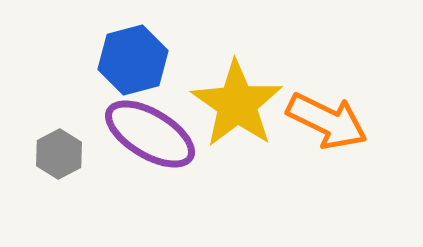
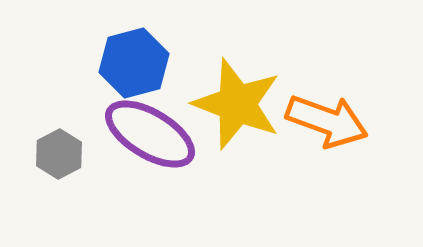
blue hexagon: moved 1 px right, 3 px down
yellow star: rotated 14 degrees counterclockwise
orange arrow: rotated 6 degrees counterclockwise
